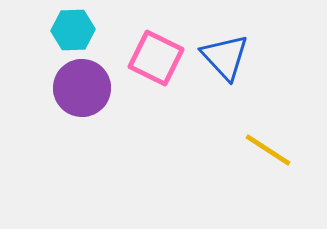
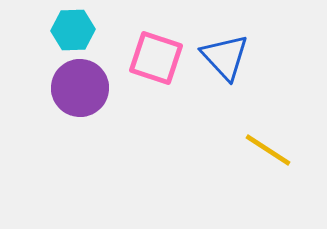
pink square: rotated 8 degrees counterclockwise
purple circle: moved 2 px left
